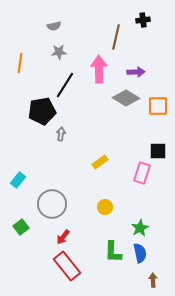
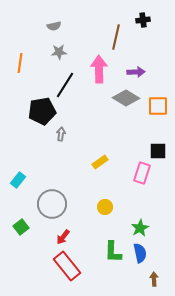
brown arrow: moved 1 px right, 1 px up
